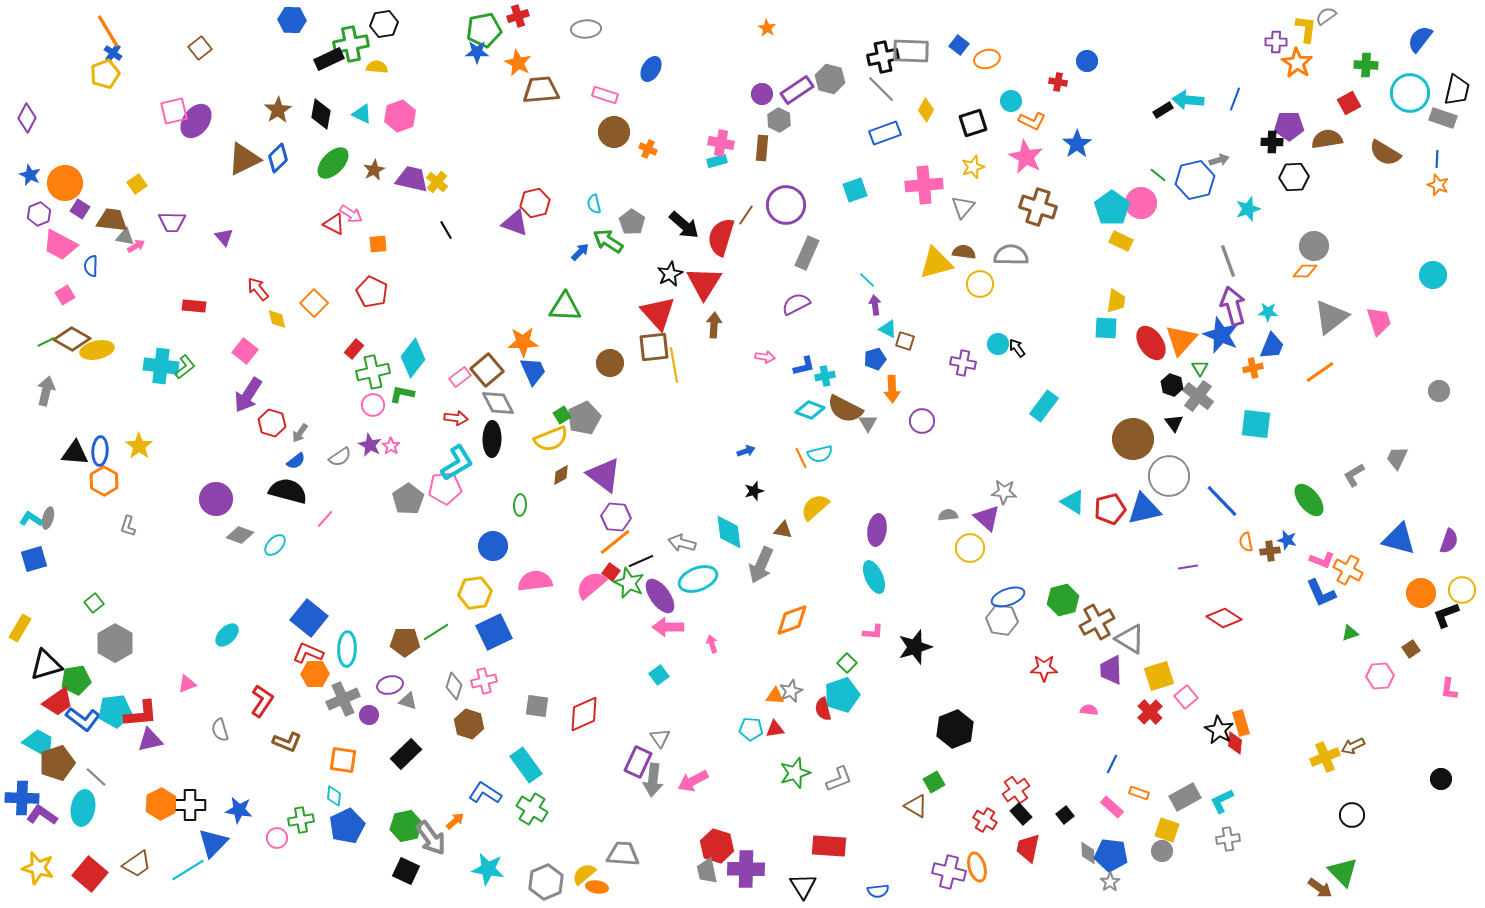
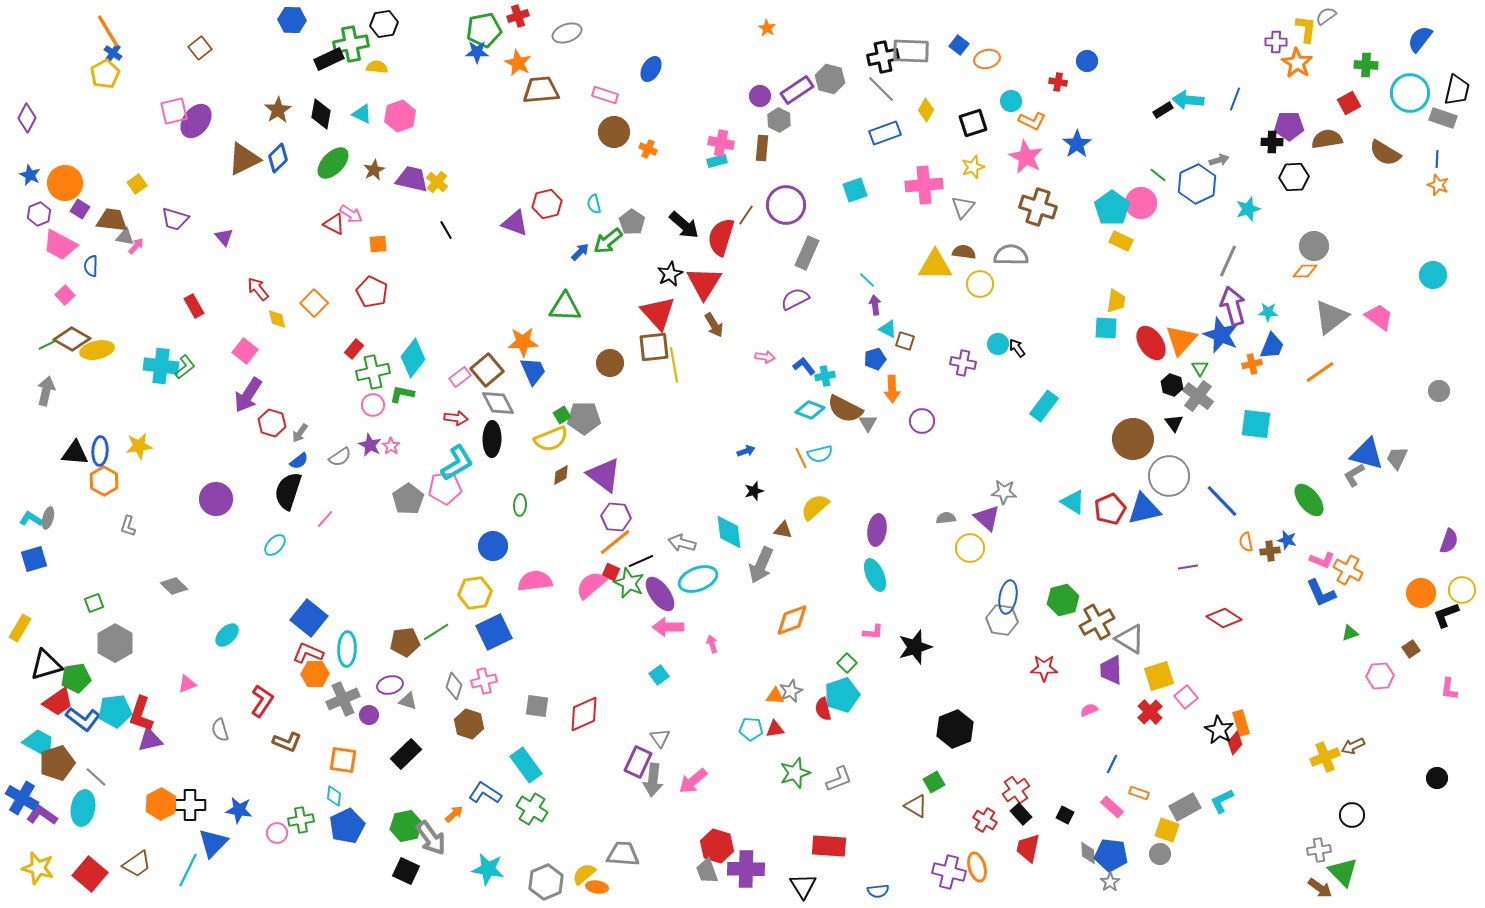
gray ellipse at (586, 29): moved 19 px left, 4 px down; rotated 16 degrees counterclockwise
yellow pentagon at (105, 74): rotated 8 degrees counterclockwise
purple circle at (762, 94): moved 2 px left, 2 px down
blue hexagon at (1195, 180): moved 2 px right, 4 px down; rotated 12 degrees counterclockwise
red hexagon at (535, 203): moved 12 px right, 1 px down
purple trapezoid at (172, 222): moved 3 px right, 3 px up; rotated 16 degrees clockwise
green arrow at (608, 241): rotated 72 degrees counterclockwise
pink arrow at (136, 246): rotated 18 degrees counterclockwise
gray line at (1228, 261): rotated 44 degrees clockwise
yellow triangle at (936, 263): moved 1 px left, 2 px down; rotated 15 degrees clockwise
pink square at (65, 295): rotated 12 degrees counterclockwise
purple semicircle at (796, 304): moved 1 px left, 5 px up
red rectangle at (194, 306): rotated 55 degrees clockwise
pink trapezoid at (1379, 321): moved 4 px up; rotated 36 degrees counterclockwise
brown arrow at (714, 325): rotated 145 degrees clockwise
green line at (46, 342): moved 1 px right, 3 px down
blue L-shape at (804, 366): rotated 115 degrees counterclockwise
orange cross at (1253, 368): moved 1 px left, 4 px up
gray pentagon at (584, 418): rotated 24 degrees clockwise
yellow star at (139, 446): rotated 28 degrees clockwise
blue semicircle at (296, 461): moved 3 px right
black semicircle at (288, 491): rotated 87 degrees counterclockwise
red pentagon at (1110, 509): rotated 8 degrees counterclockwise
gray semicircle at (948, 515): moved 2 px left, 3 px down
gray diamond at (240, 535): moved 66 px left, 51 px down; rotated 24 degrees clockwise
blue triangle at (1399, 539): moved 32 px left, 85 px up
red square at (611, 572): rotated 12 degrees counterclockwise
cyan ellipse at (874, 577): moved 1 px right, 2 px up
purple ellipse at (660, 596): moved 2 px up
blue ellipse at (1008, 597): rotated 60 degrees counterclockwise
green square at (94, 603): rotated 18 degrees clockwise
brown pentagon at (405, 642): rotated 8 degrees counterclockwise
green pentagon at (76, 680): moved 2 px up
pink semicircle at (1089, 710): rotated 30 degrees counterclockwise
red L-shape at (141, 714): rotated 114 degrees clockwise
red diamond at (1235, 743): rotated 35 degrees clockwise
black circle at (1441, 779): moved 4 px left, 1 px up
pink arrow at (693, 781): rotated 12 degrees counterclockwise
gray rectangle at (1185, 797): moved 10 px down
blue cross at (22, 798): rotated 28 degrees clockwise
black square at (1065, 815): rotated 24 degrees counterclockwise
orange arrow at (455, 821): moved 1 px left, 7 px up
pink circle at (277, 838): moved 5 px up
gray cross at (1228, 839): moved 91 px right, 11 px down
gray circle at (1162, 851): moved 2 px left, 3 px down
cyan line at (188, 870): rotated 32 degrees counterclockwise
gray trapezoid at (707, 871): rotated 8 degrees counterclockwise
